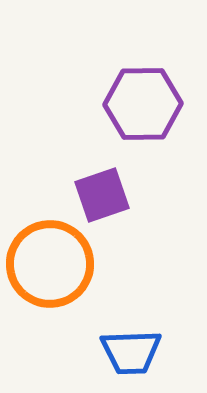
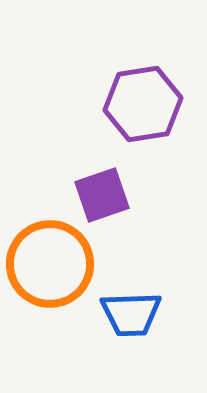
purple hexagon: rotated 8 degrees counterclockwise
blue trapezoid: moved 38 px up
